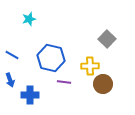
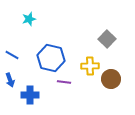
brown circle: moved 8 px right, 5 px up
